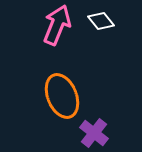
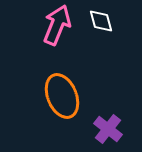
white diamond: rotated 24 degrees clockwise
purple cross: moved 14 px right, 4 px up
